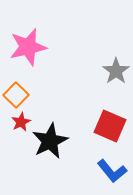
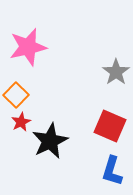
gray star: moved 1 px down
blue L-shape: rotated 56 degrees clockwise
